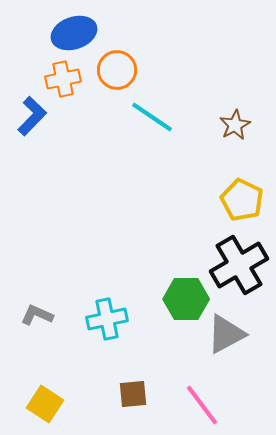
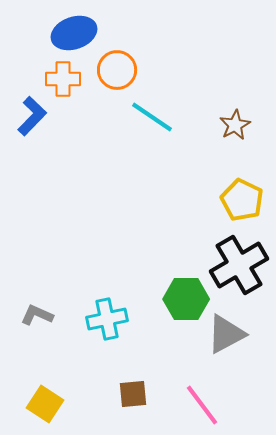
orange cross: rotated 12 degrees clockwise
